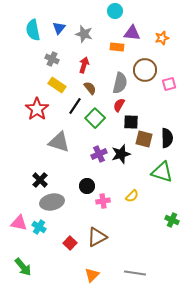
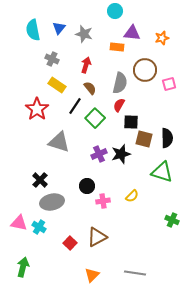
red arrow: moved 2 px right
green arrow: rotated 126 degrees counterclockwise
